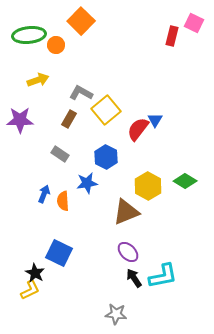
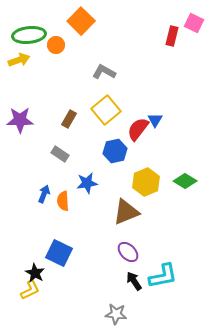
yellow arrow: moved 19 px left, 20 px up
gray L-shape: moved 23 px right, 21 px up
blue hexagon: moved 9 px right, 6 px up; rotated 20 degrees clockwise
yellow hexagon: moved 2 px left, 4 px up; rotated 8 degrees clockwise
black arrow: moved 3 px down
